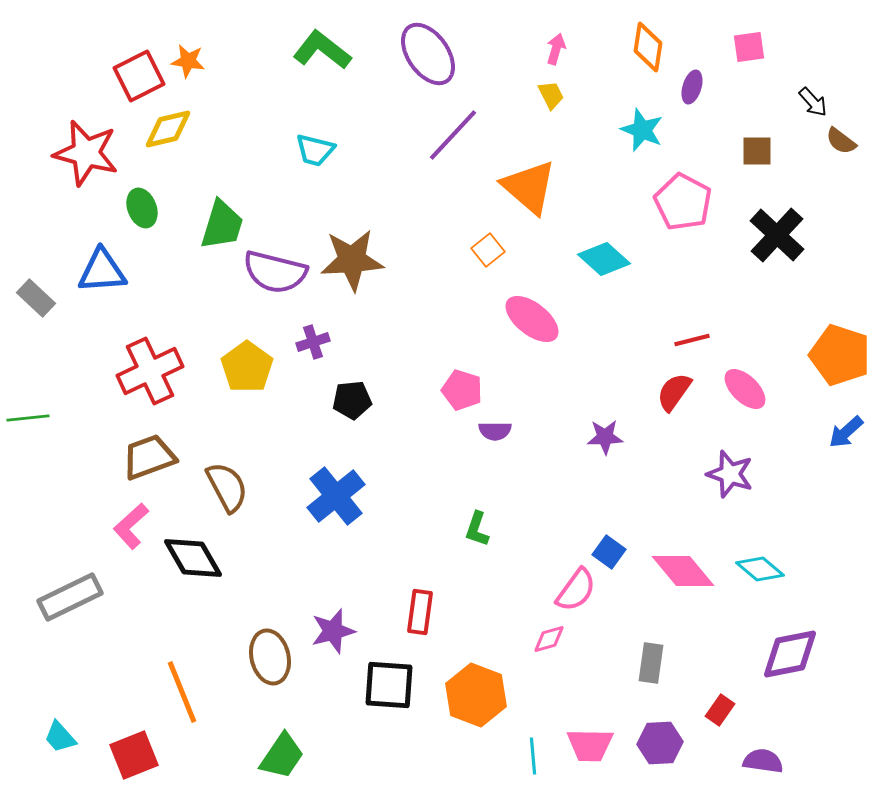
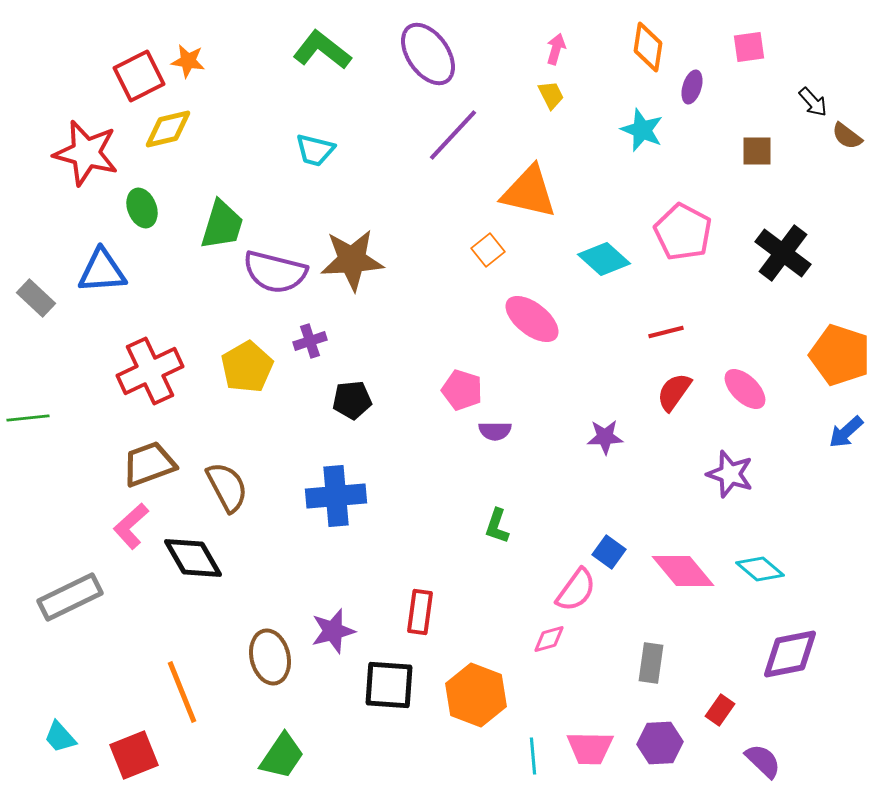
brown semicircle at (841, 141): moved 6 px right, 5 px up
orange triangle at (529, 187): moved 5 px down; rotated 28 degrees counterclockwise
pink pentagon at (683, 202): moved 30 px down
black cross at (777, 235): moved 6 px right, 18 px down; rotated 6 degrees counterclockwise
red line at (692, 340): moved 26 px left, 8 px up
purple cross at (313, 342): moved 3 px left, 1 px up
yellow pentagon at (247, 367): rotated 6 degrees clockwise
brown trapezoid at (149, 457): moved 7 px down
blue cross at (336, 496): rotated 34 degrees clockwise
green L-shape at (477, 529): moved 20 px right, 3 px up
pink trapezoid at (590, 745): moved 3 px down
purple semicircle at (763, 761): rotated 36 degrees clockwise
